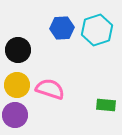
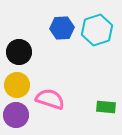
black circle: moved 1 px right, 2 px down
pink semicircle: moved 10 px down
green rectangle: moved 2 px down
purple circle: moved 1 px right
